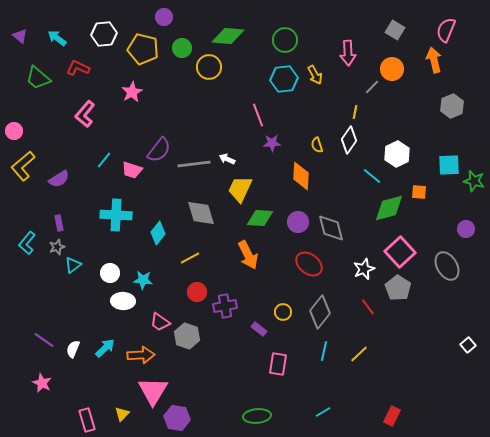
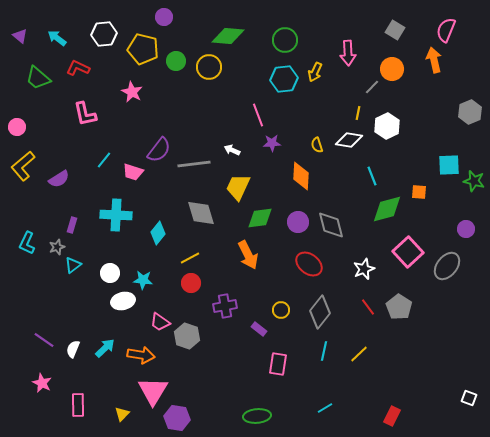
green circle at (182, 48): moved 6 px left, 13 px down
yellow arrow at (315, 75): moved 3 px up; rotated 54 degrees clockwise
pink star at (132, 92): rotated 15 degrees counterclockwise
gray hexagon at (452, 106): moved 18 px right, 6 px down
yellow line at (355, 112): moved 3 px right, 1 px down
pink L-shape at (85, 114): rotated 52 degrees counterclockwise
pink circle at (14, 131): moved 3 px right, 4 px up
white diamond at (349, 140): rotated 64 degrees clockwise
white hexagon at (397, 154): moved 10 px left, 28 px up
white arrow at (227, 159): moved 5 px right, 9 px up
pink trapezoid at (132, 170): moved 1 px right, 2 px down
cyan line at (372, 176): rotated 30 degrees clockwise
yellow trapezoid at (240, 189): moved 2 px left, 2 px up
green diamond at (389, 208): moved 2 px left, 1 px down
green diamond at (260, 218): rotated 12 degrees counterclockwise
purple rectangle at (59, 223): moved 13 px right, 2 px down; rotated 28 degrees clockwise
gray diamond at (331, 228): moved 3 px up
cyan L-shape at (27, 243): rotated 15 degrees counterclockwise
pink square at (400, 252): moved 8 px right
gray ellipse at (447, 266): rotated 68 degrees clockwise
gray pentagon at (398, 288): moved 1 px right, 19 px down
red circle at (197, 292): moved 6 px left, 9 px up
white ellipse at (123, 301): rotated 15 degrees counterclockwise
yellow circle at (283, 312): moved 2 px left, 2 px up
white square at (468, 345): moved 1 px right, 53 px down; rotated 28 degrees counterclockwise
orange arrow at (141, 355): rotated 12 degrees clockwise
cyan line at (323, 412): moved 2 px right, 4 px up
pink rectangle at (87, 420): moved 9 px left, 15 px up; rotated 15 degrees clockwise
